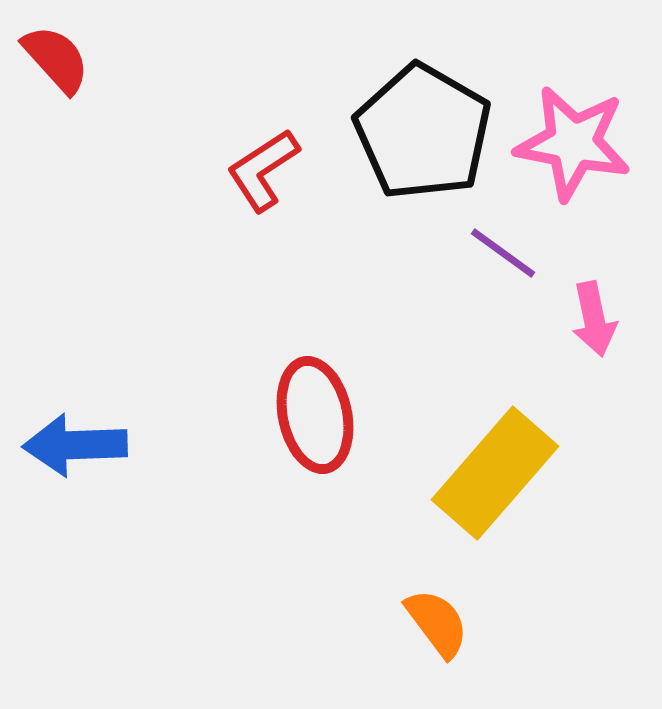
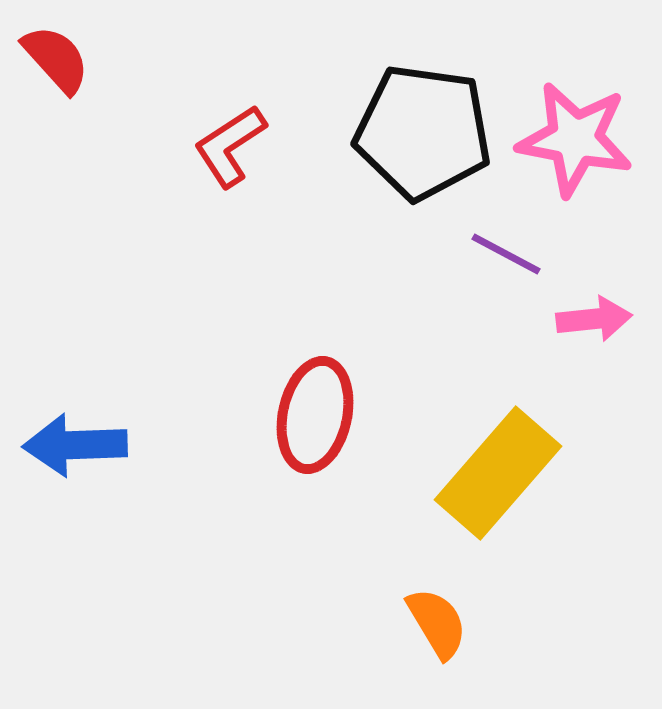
black pentagon: rotated 22 degrees counterclockwise
pink star: moved 2 px right, 4 px up
red L-shape: moved 33 px left, 24 px up
purple line: moved 3 px right, 1 px down; rotated 8 degrees counterclockwise
pink arrow: rotated 84 degrees counterclockwise
red ellipse: rotated 24 degrees clockwise
yellow rectangle: moved 3 px right
orange semicircle: rotated 6 degrees clockwise
